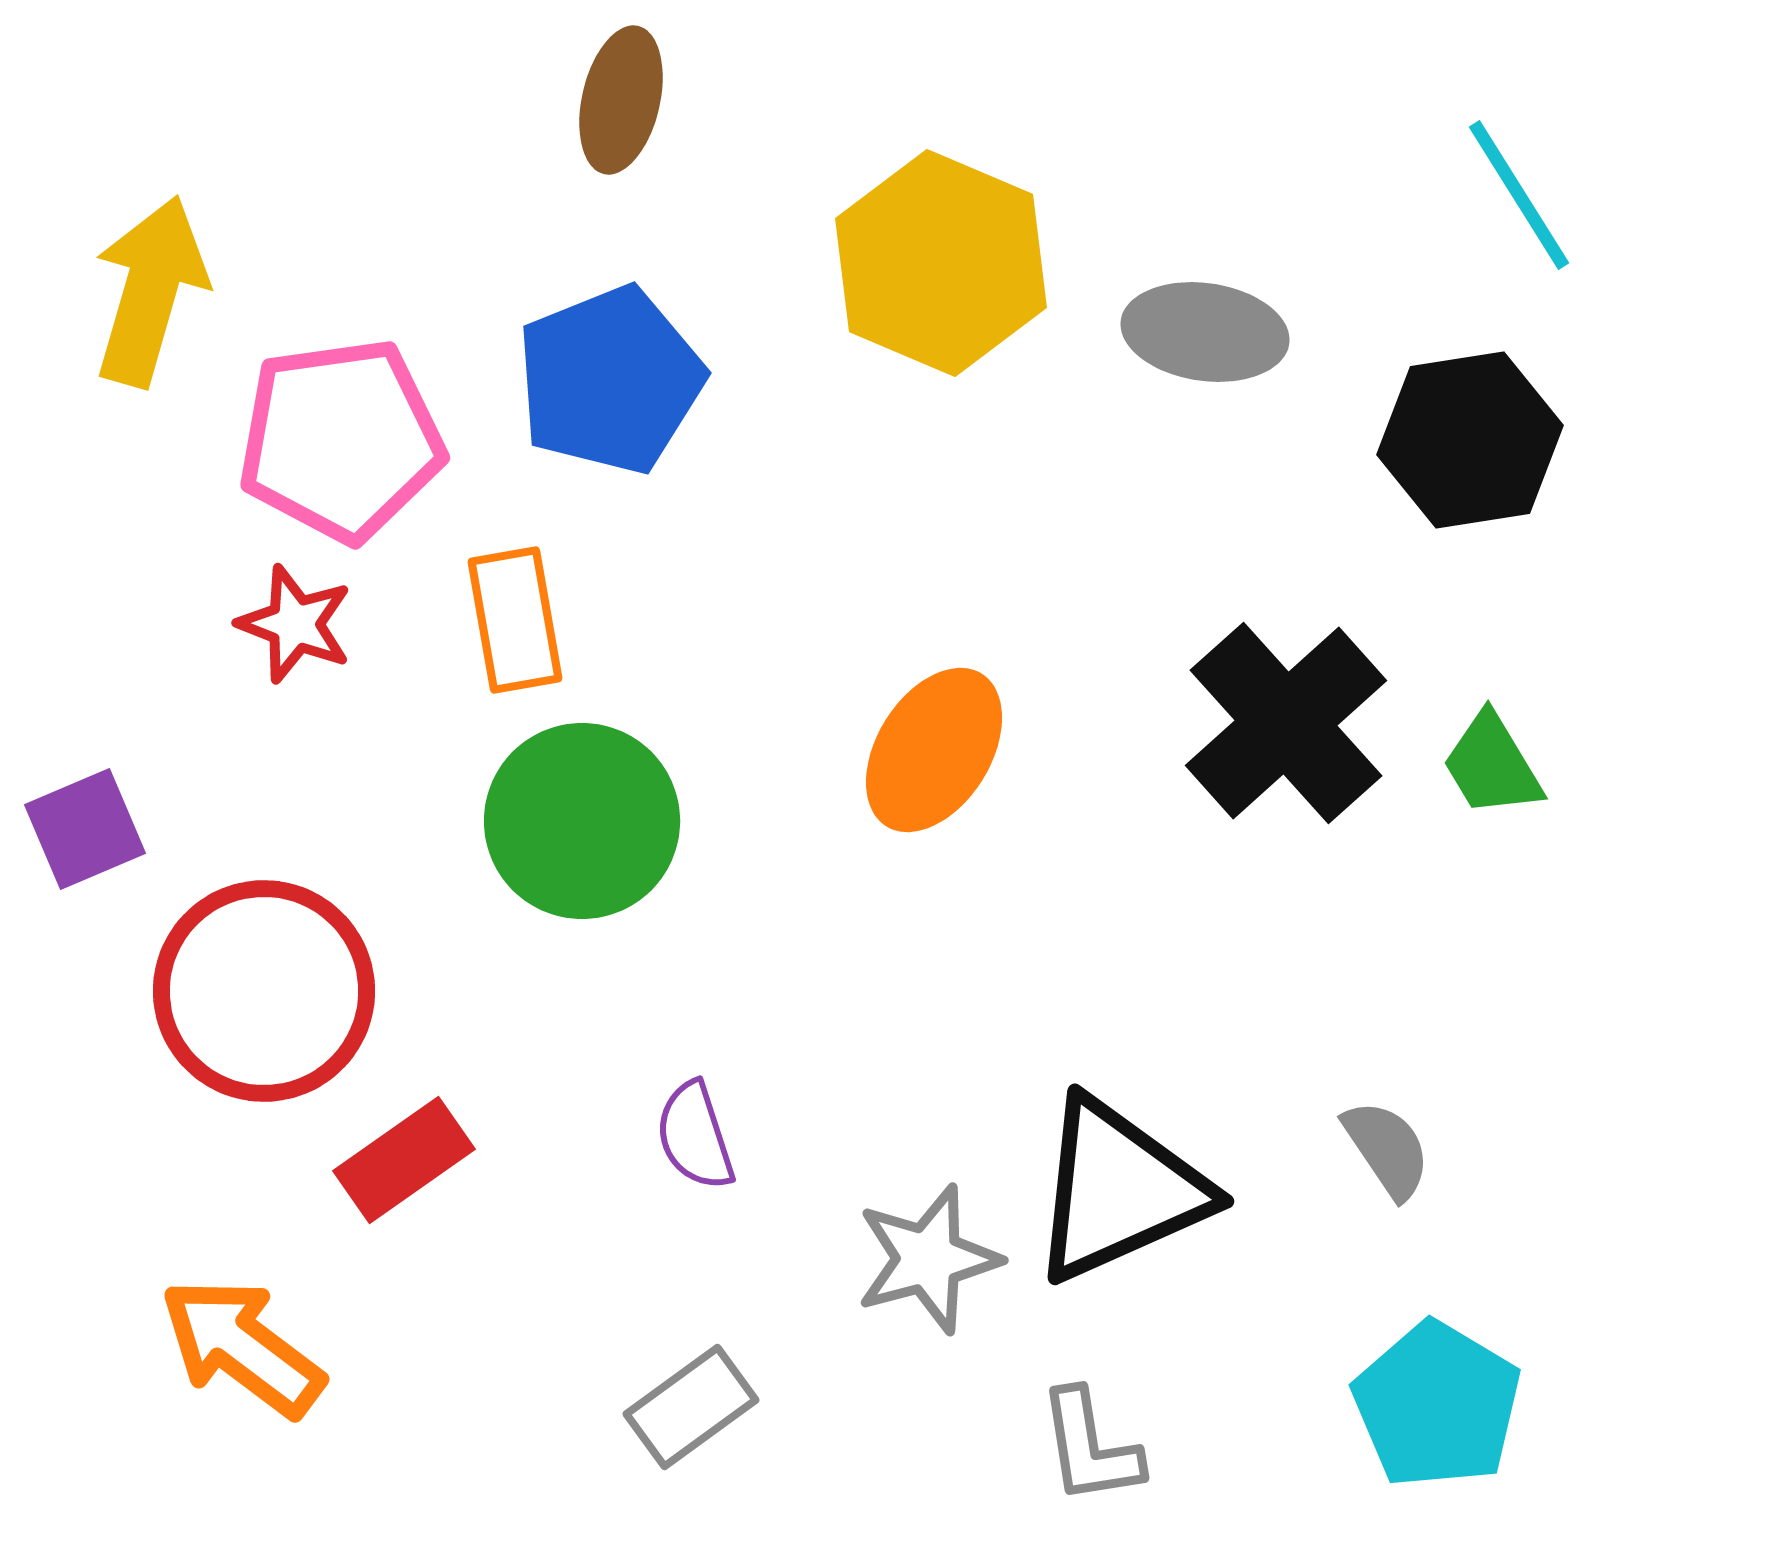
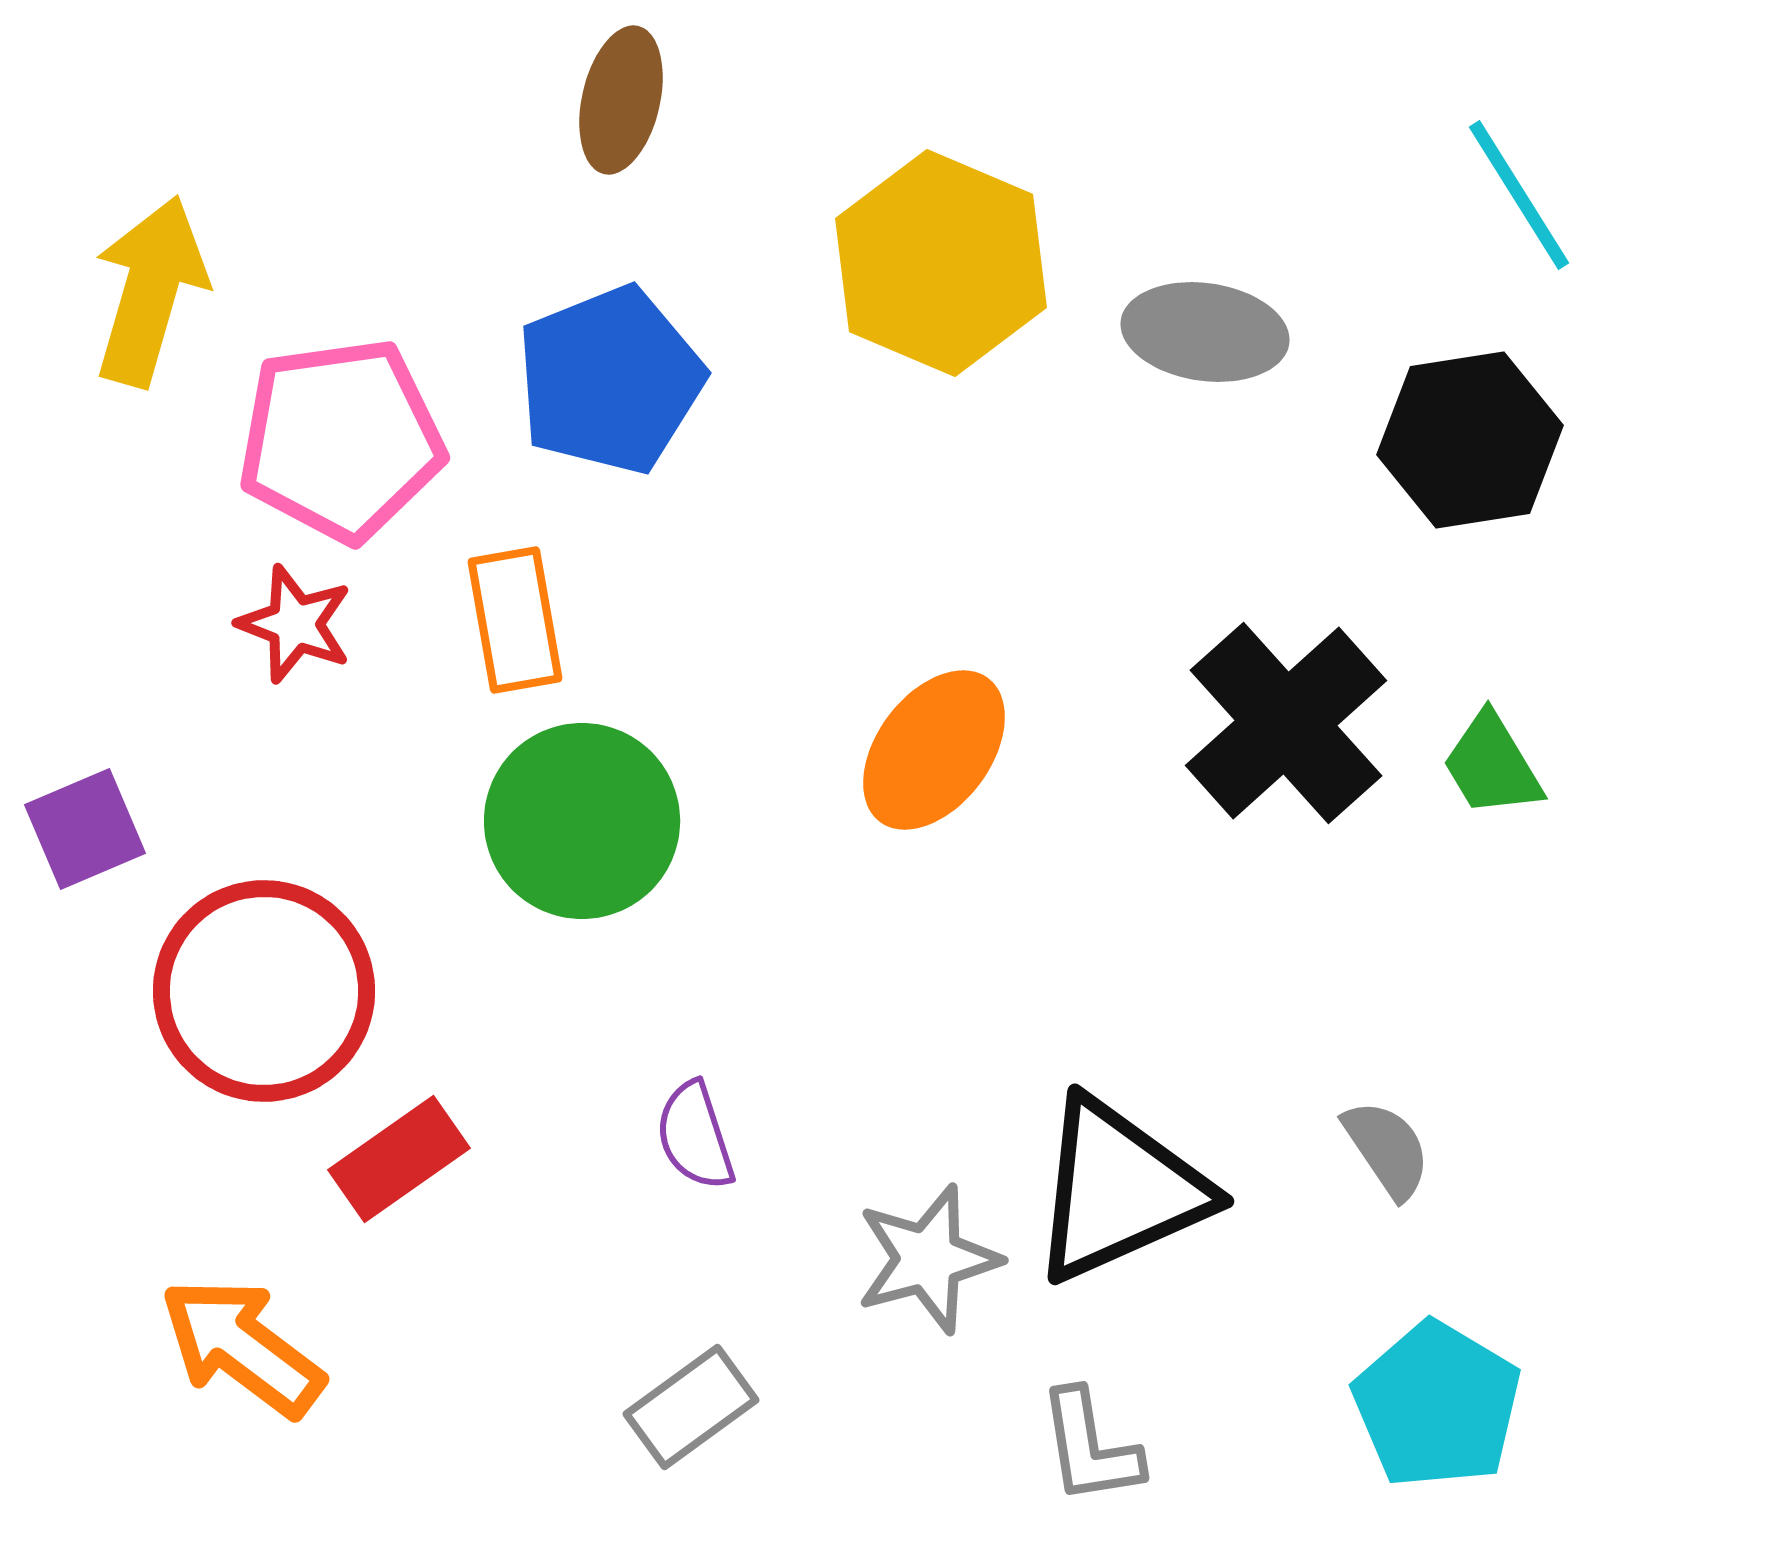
orange ellipse: rotated 5 degrees clockwise
red rectangle: moved 5 px left, 1 px up
